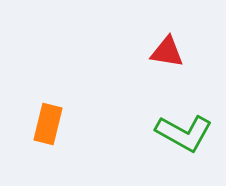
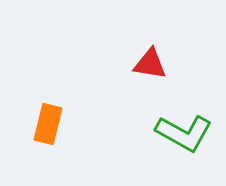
red triangle: moved 17 px left, 12 px down
